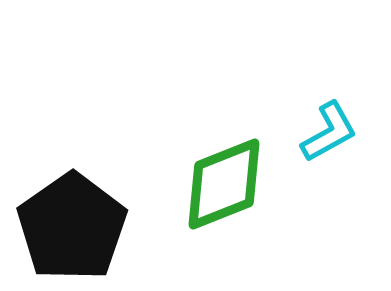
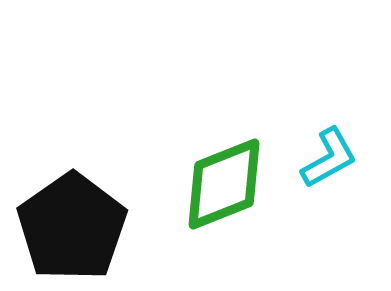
cyan L-shape: moved 26 px down
